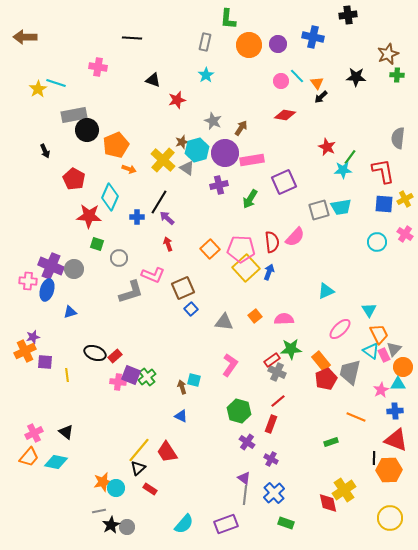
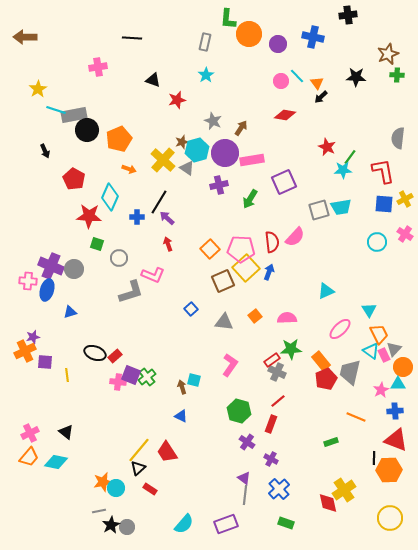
orange circle at (249, 45): moved 11 px up
pink cross at (98, 67): rotated 18 degrees counterclockwise
cyan line at (56, 83): moved 27 px down
orange pentagon at (116, 145): moved 3 px right, 6 px up
brown square at (183, 288): moved 40 px right, 7 px up
pink semicircle at (284, 319): moved 3 px right, 1 px up
pink cross at (34, 433): moved 4 px left
blue cross at (274, 493): moved 5 px right, 4 px up
